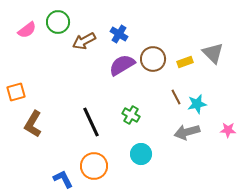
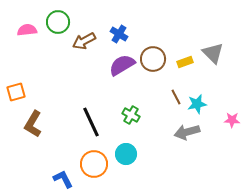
pink semicircle: rotated 150 degrees counterclockwise
pink star: moved 4 px right, 10 px up
cyan circle: moved 15 px left
orange circle: moved 2 px up
